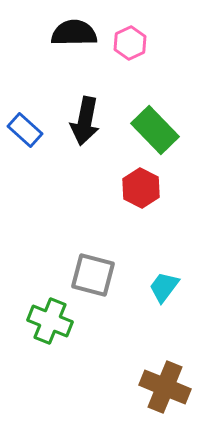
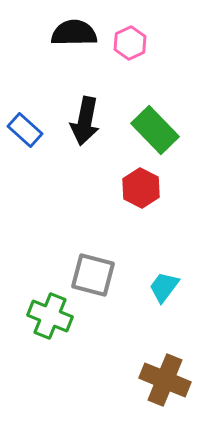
green cross: moved 5 px up
brown cross: moved 7 px up
